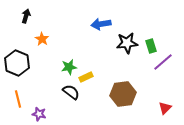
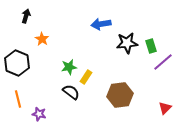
yellow rectangle: rotated 32 degrees counterclockwise
brown hexagon: moved 3 px left, 1 px down
